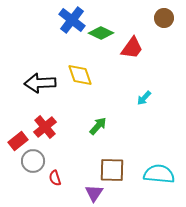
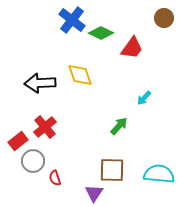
green arrow: moved 21 px right
